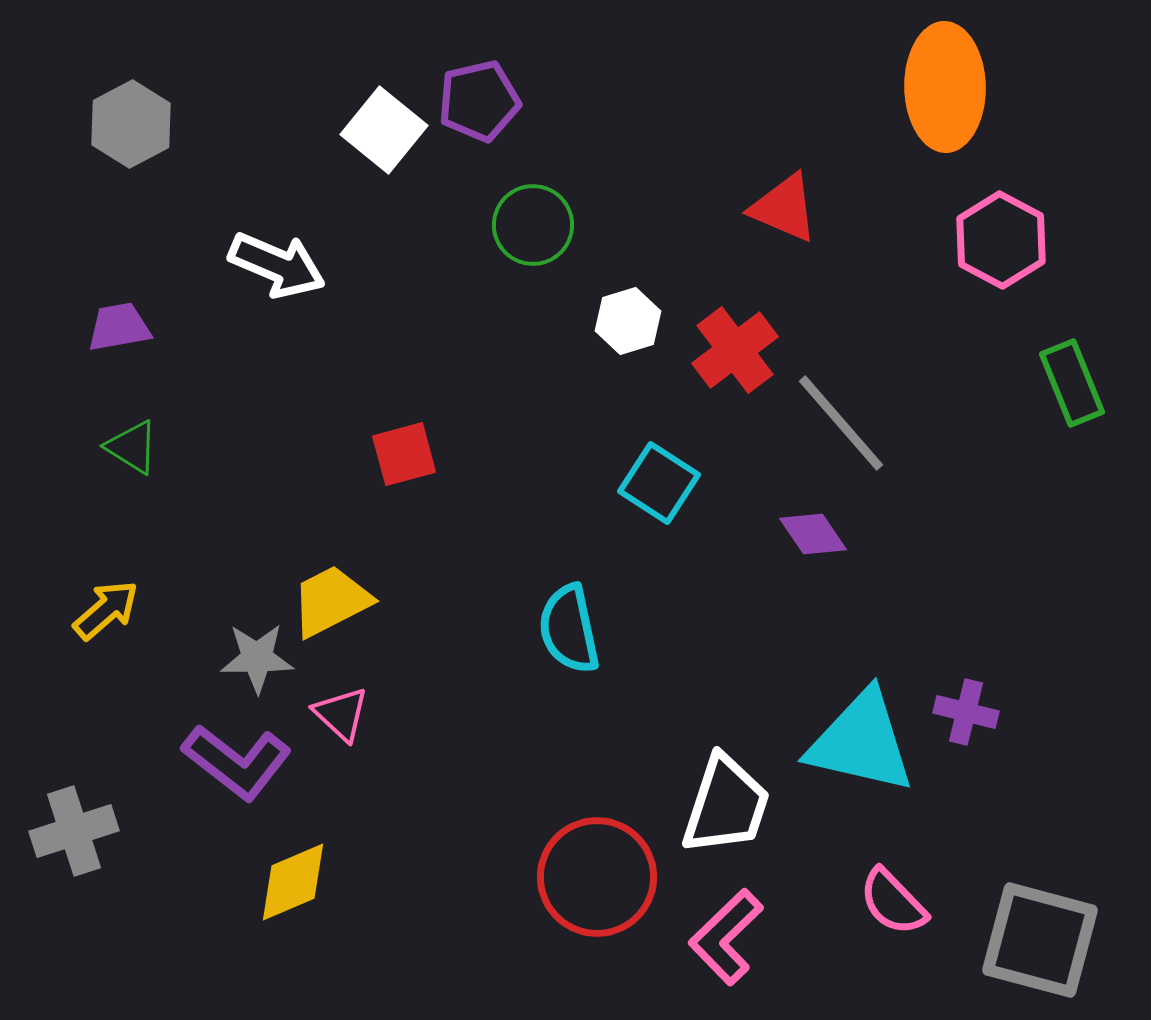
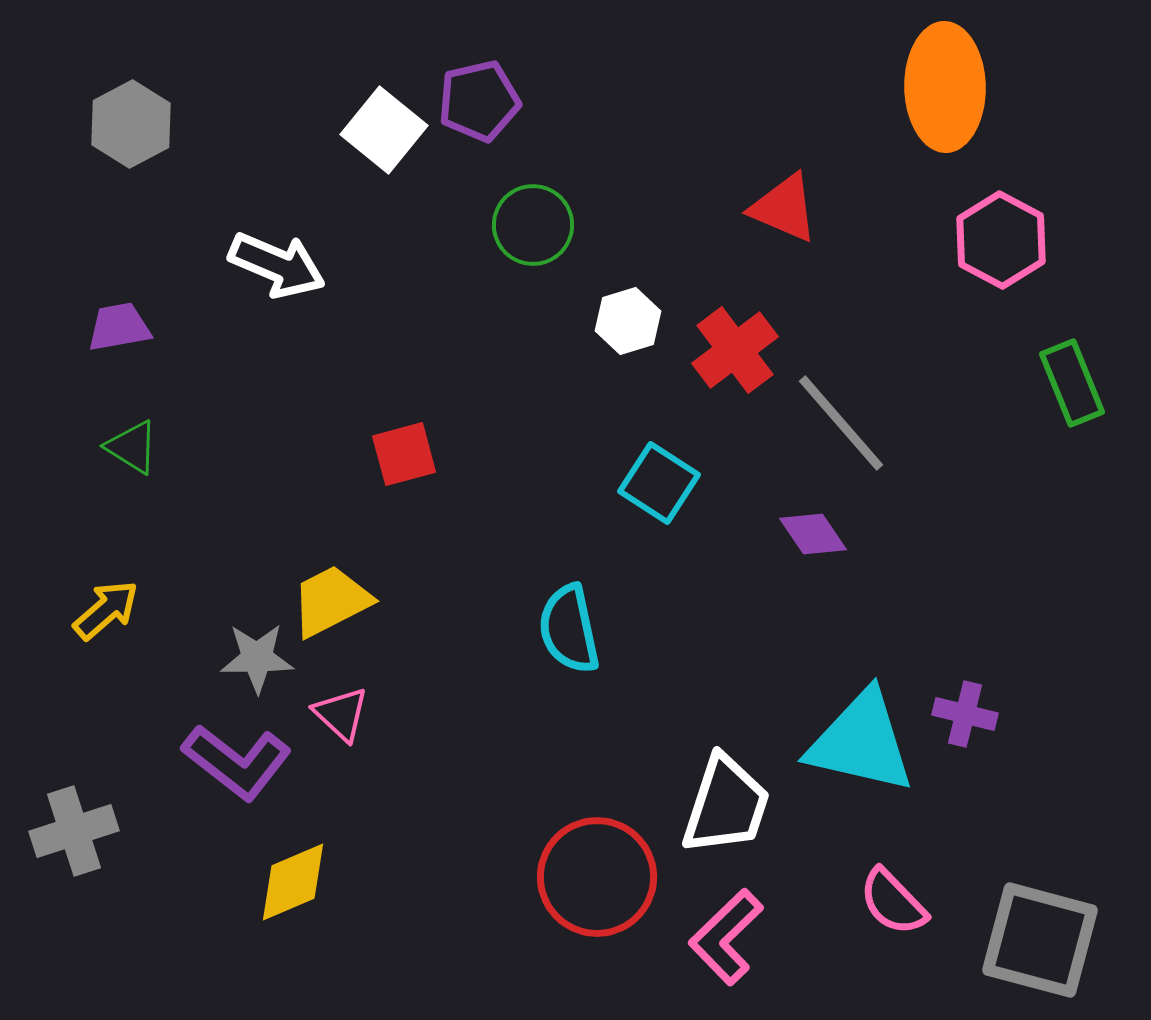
purple cross: moved 1 px left, 2 px down
